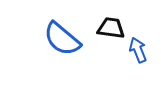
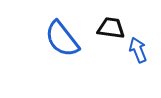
blue semicircle: rotated 12 degrees clockwise
